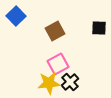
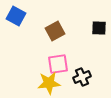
blue square: rotated 18 degrees counterclockwise
pink square: rotated 20 degrees clockwise
black cross: moved 12 px right, 5 px up; rotated 18 degrees clockwise
